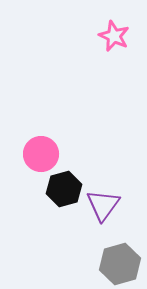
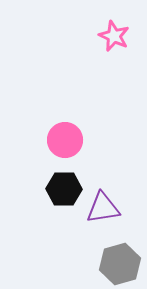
pink circle: moved 24 px right, 14 px up
black hexagon: rotated 16 degrees clockwise
purple triangle: moved 3 px down; rotated 45 degrees clockwise
